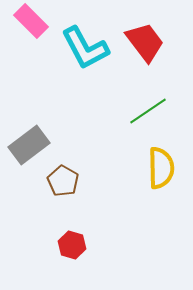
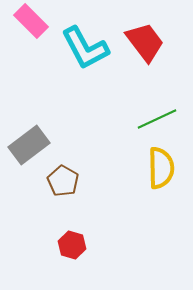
green line: moved 9 px right, 8 px down; rotated 9 degrees clockwise
